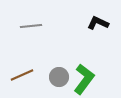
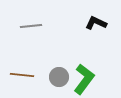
black L-shape: moved 2 px left
brown line: rotated 30 degrees clockwise
